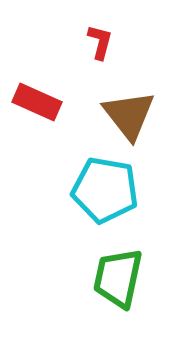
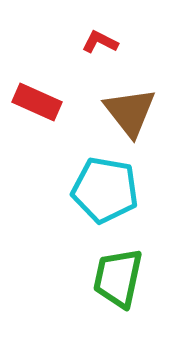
red L-shape: rotated 78 degrees counterclockwise
brown triangle: moved 1 px right, 3 px up
